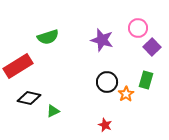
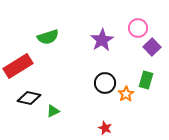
purple star: rotated 25 degrees clockwise
black circle: moved 2 px left, 1 px down
red star: moved 3 px down
